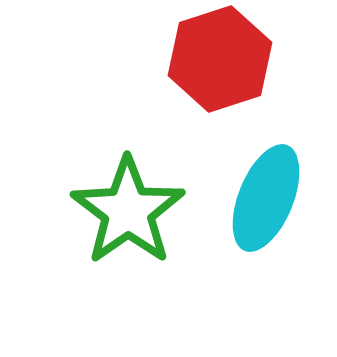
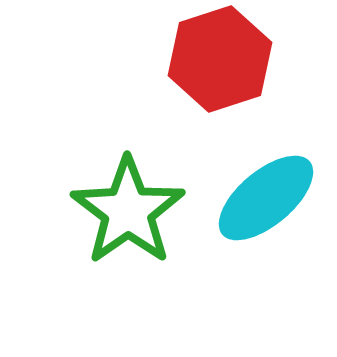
cyan ellipse: rotated 28 degrees clockwise
